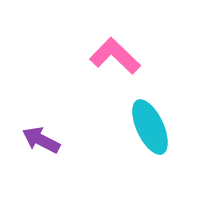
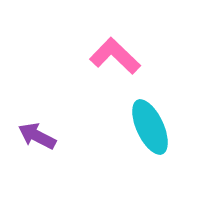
purple arrow: moved 4 px left, 4 px up
